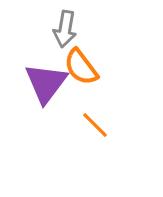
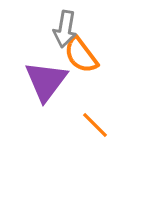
orange semicircle: moved 12 px up
purple triangle: moved 2 px up
